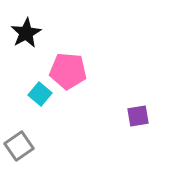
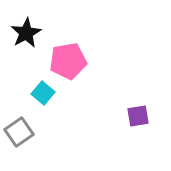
pink pentagon: moved 10 px up; rotated 15 degrees counterclockwise
cyan square: moved 3 px right, 1 px up
gray square: moved 14 px up
